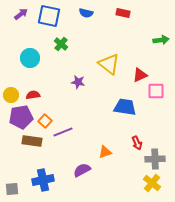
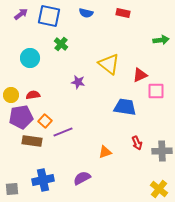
gray cross: moved 7 px right, 8 px up
purple semicircle: moved 8 px down
yellow cross: moved 7 px right, 6 px down
